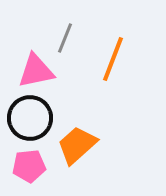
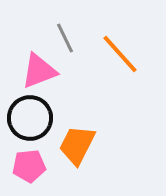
gray line: rotated 48 degrees counterclockwise
orange line: moved 7 px right, 5 px up; rotated 63 degrees counterclockwise
pink triangle: moved 3 px right; rotated 9 degrees counterclockwise
orange trapezoid: rotated 21 degrees counterclockwise
